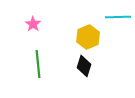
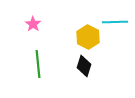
cyan line: moved 3 px left, 5 px down
yellow hexagon: rotated 10 degrees counterclockwise
